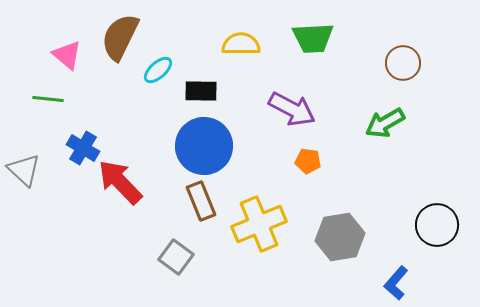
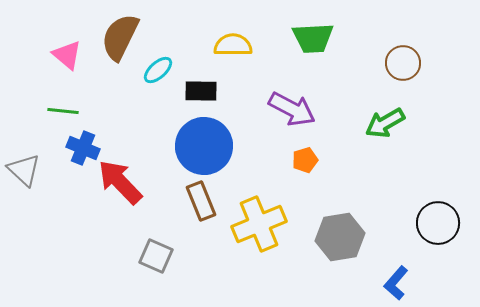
yellow semicircle: moved 8 px left, 1 px down
green line: moved 15 px right, 12 px down
blue cross: rotated 8 degrees counterclockwise
orange pentagon: moved 3 px left, 1 px up; rotated 25 degrees counterclockwise
black circle: moved 1 px right, 2 px up
gray square: moved 20 px left, 1 px up; rotated 12 degrees counterclockwise
